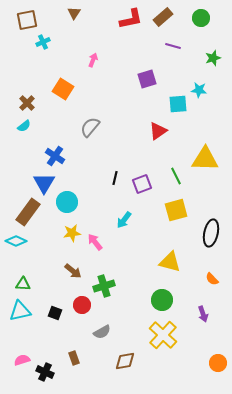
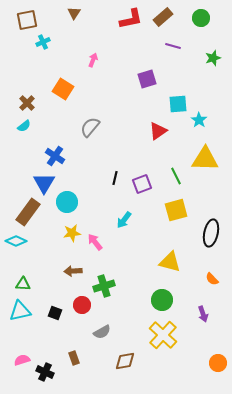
cyan star at (199, 90): moved 30 px down; rotated 28 degrees clockwise
brown arrow at (73, 271): rotated 138 degrees clockwise
